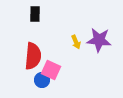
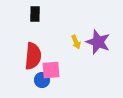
purple star: moved 1 px left, 2 px down; rotated 15 degrees clockwise
pink square: rotated 30 degrees counterclockwise
